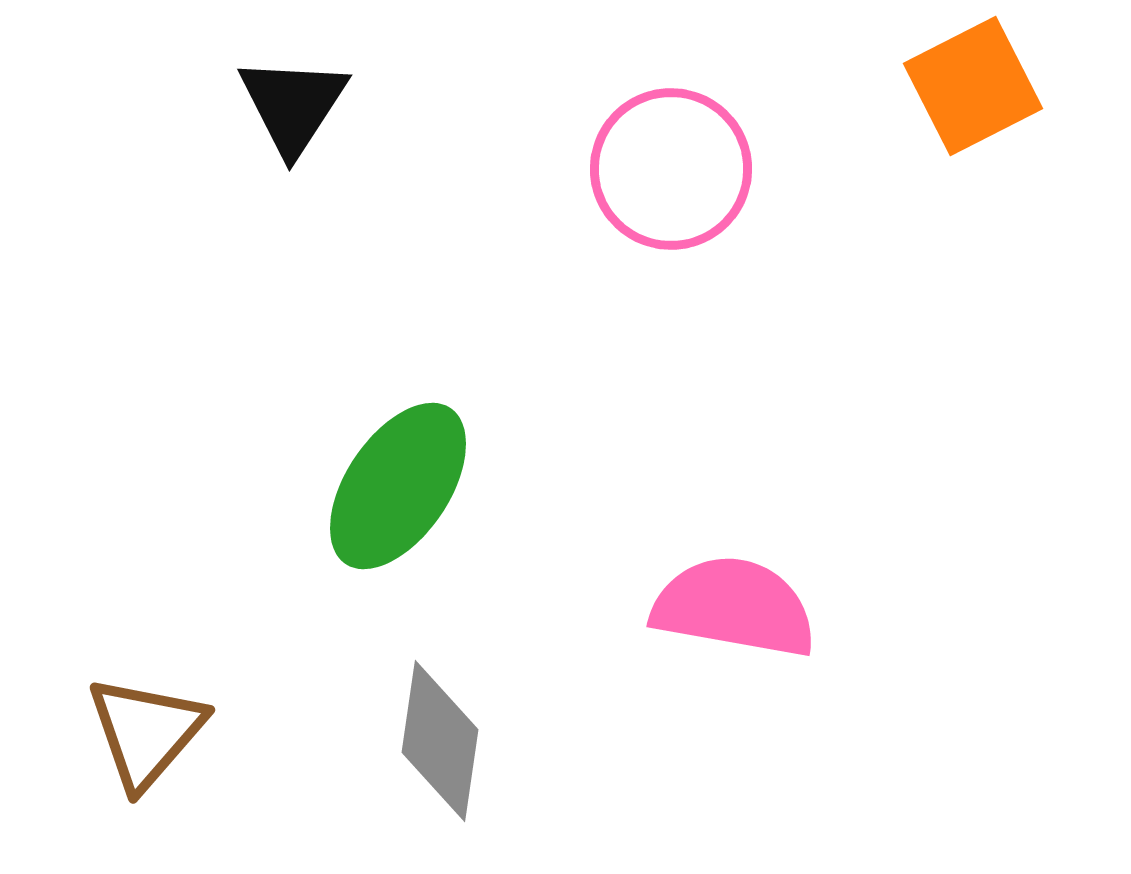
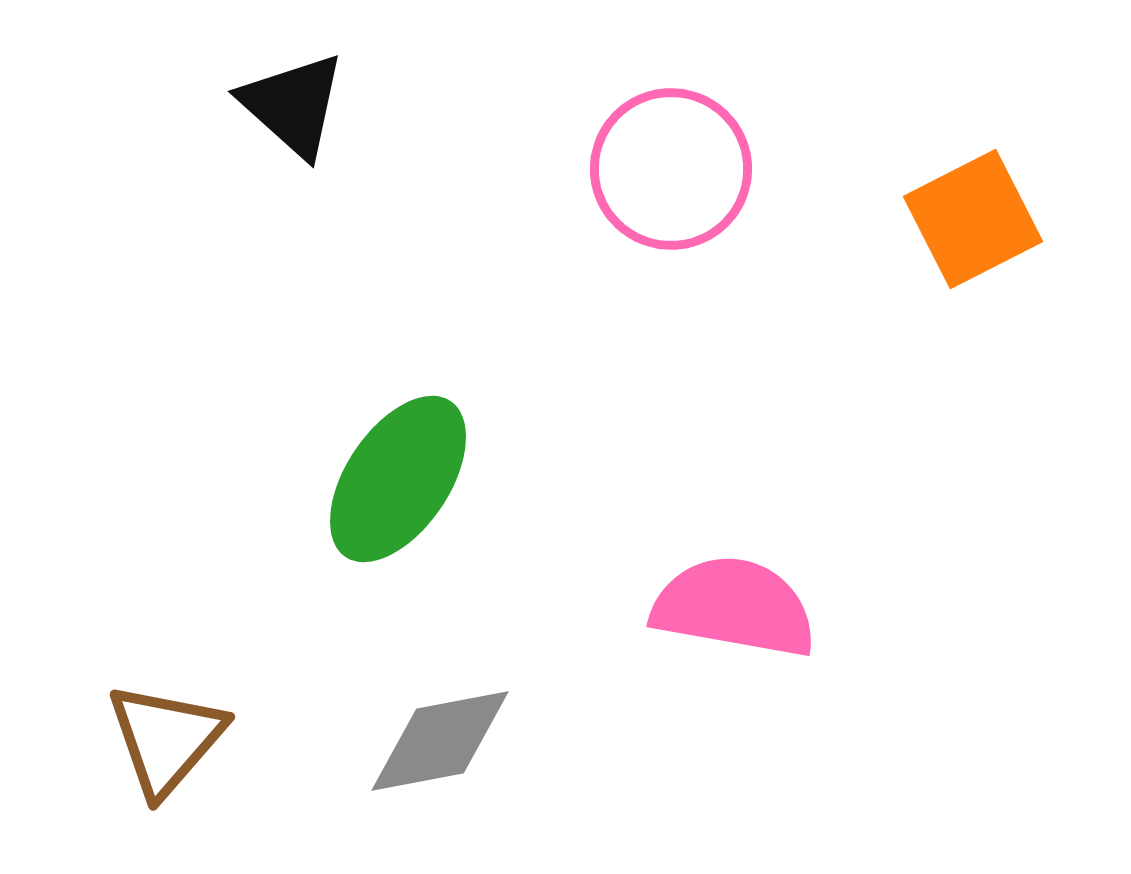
orange square: moved 133 px down
black triangle: rotated 21 degrees counterclockwise
green ellipse: moved 7 px up
brown triangle: moved 20 px right, 7 px down
gray diamond: rotated 71 degrees clockwise
